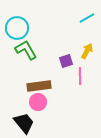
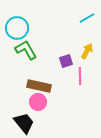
brown rectangle: rotated 20 degrees clockwise
